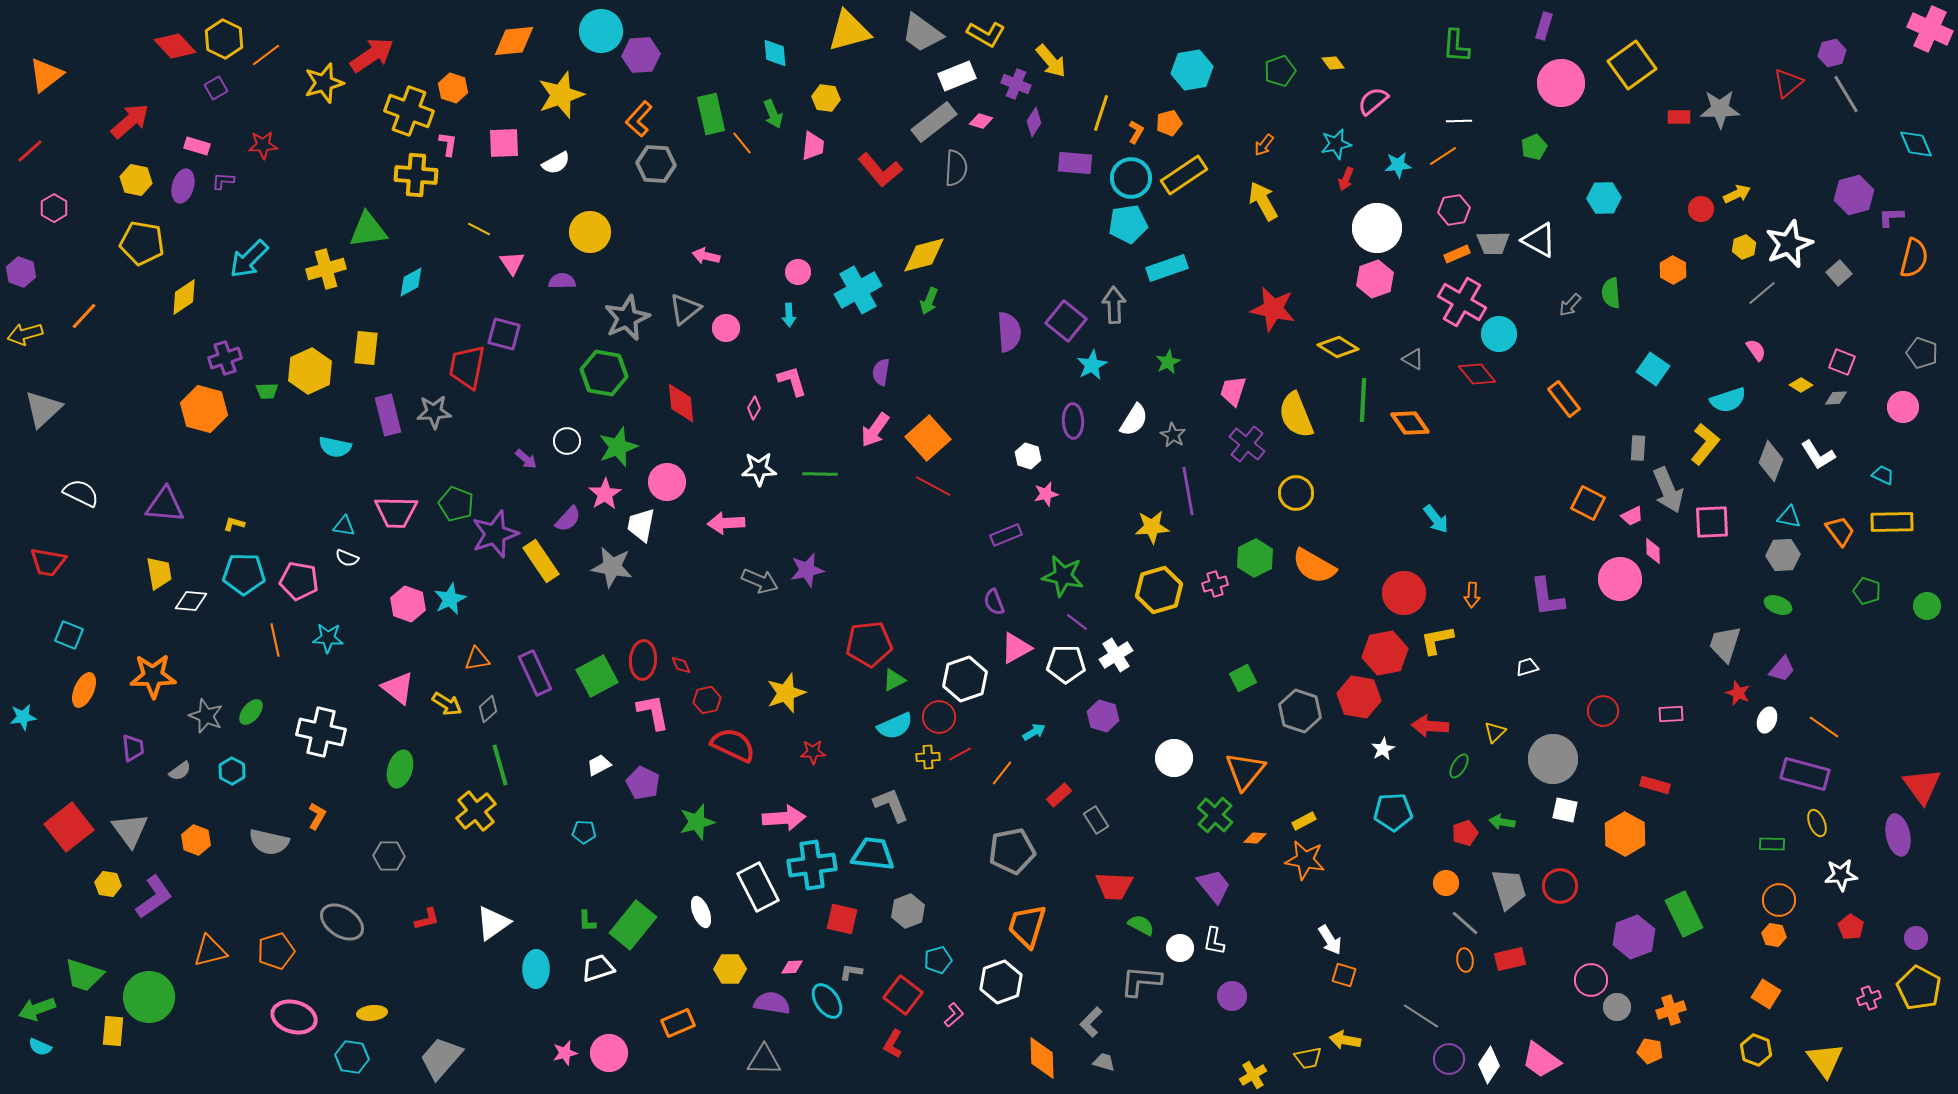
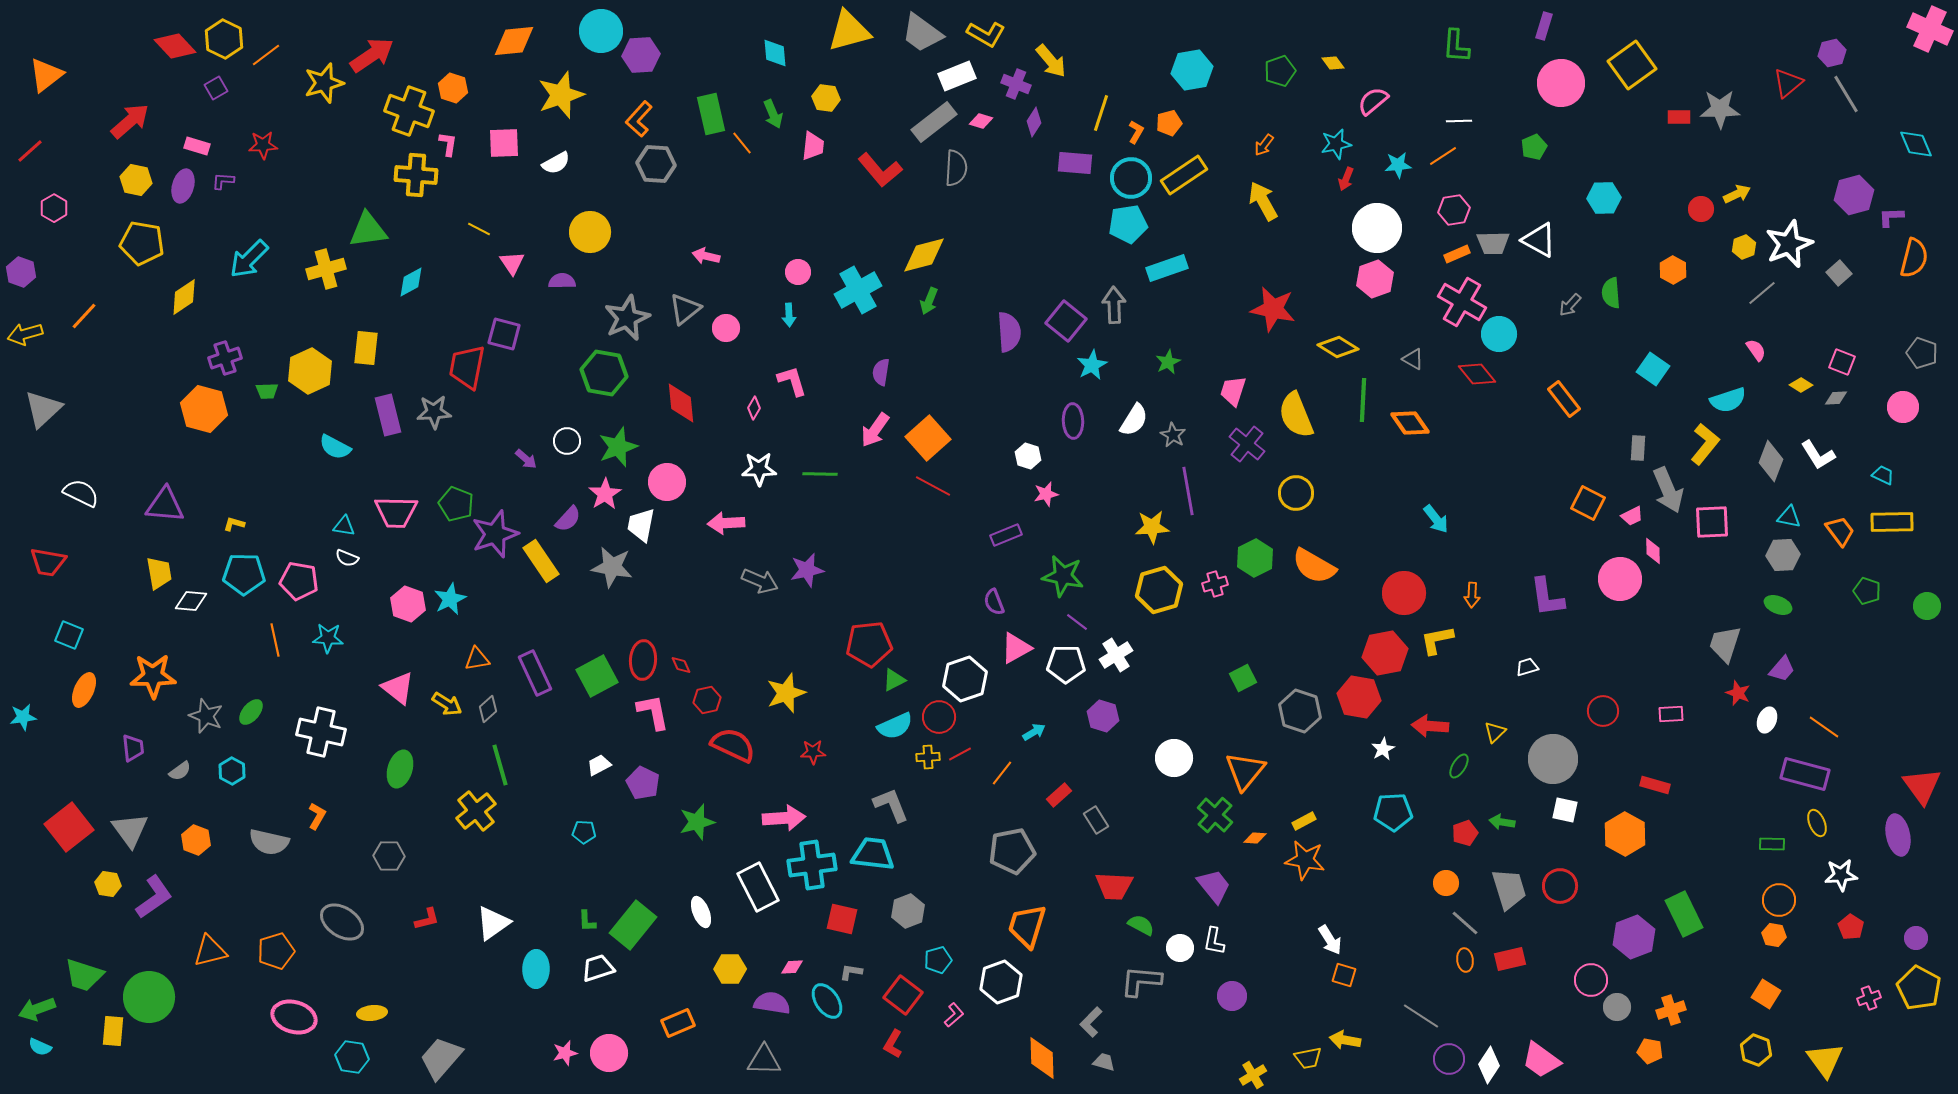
cyan semicircle at (335, 447): rotated 16 degrees clockwise
